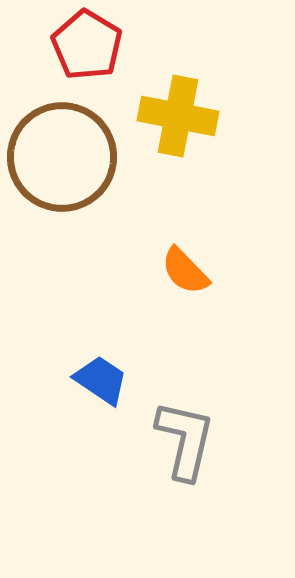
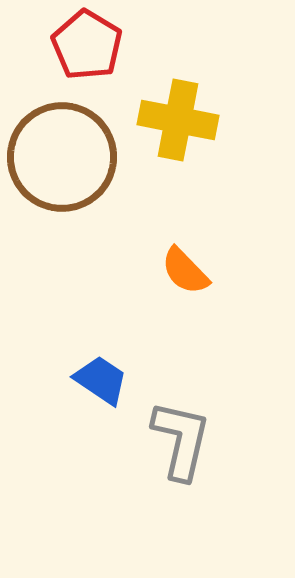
yellow cross: moved 4 px down
gray L-shape: moved 4 px left
